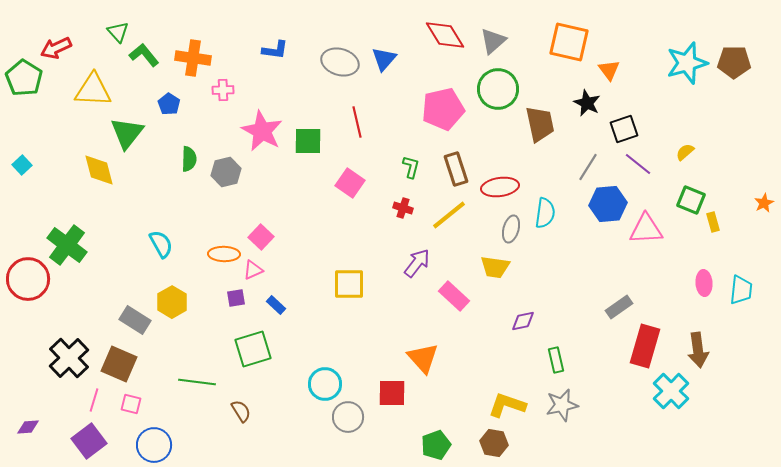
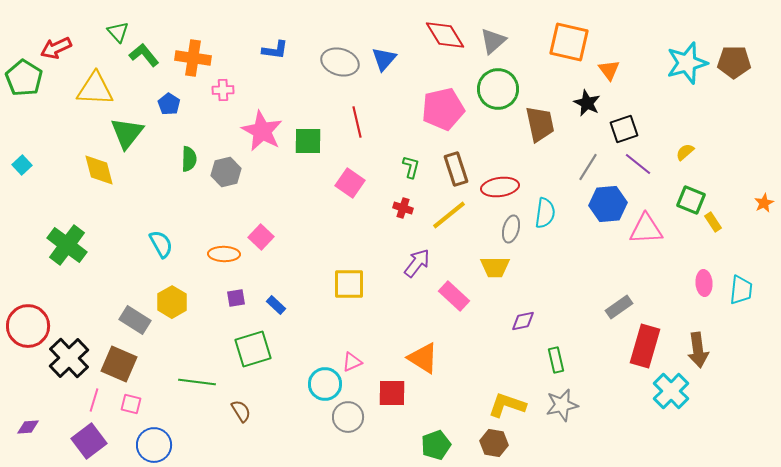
yellow triangle at (93, 90): moved 2 px right, 1 px up
yellow rectangle at (713, 222): rotated 18 degrees counterclockwise
yellow trapezoid at (495, 267): rotated 8 degrees counterclockwise
pink triangle at (253, 270): moved 99 px right, 92 px down
red circle at (28, 279): moved 47 px down
orange triangle at (423, 358): rotated 16 degrees counterclockwise
